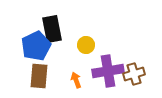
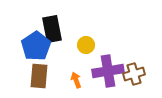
blue pentagon: rotated 8 degrees counterclockwise
